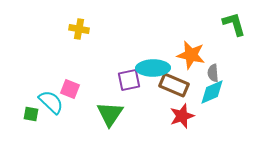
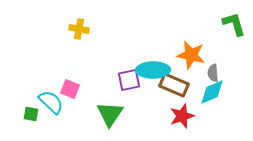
cyan ellipse: moved 2 px down
